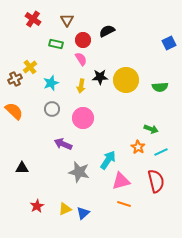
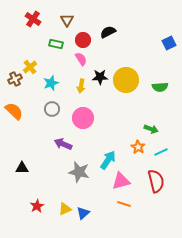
black semicircle: moved 1 px right, 1 px down
